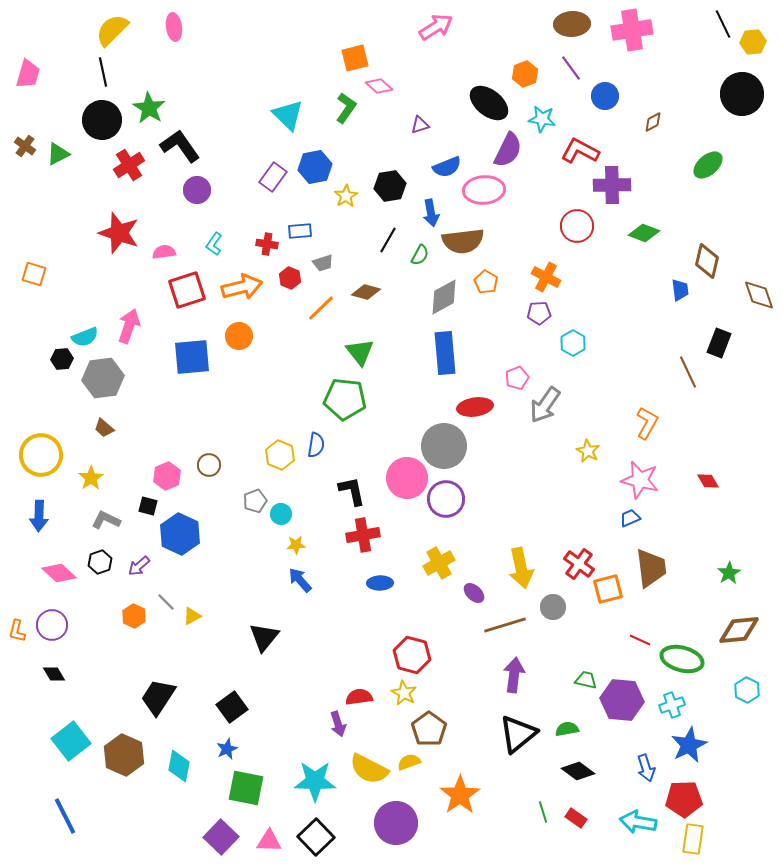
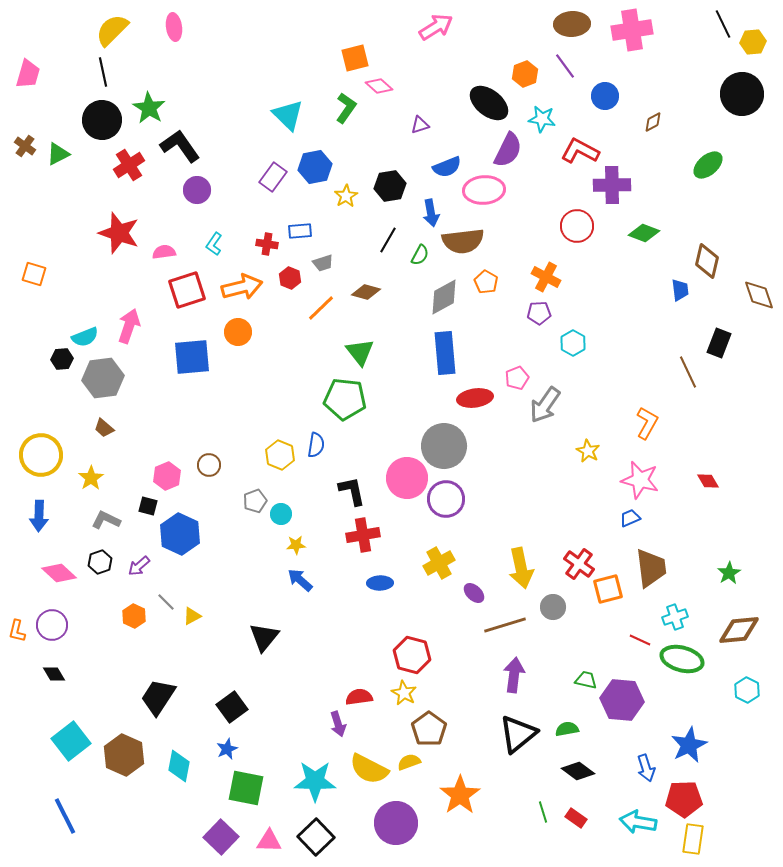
purple line at (571, 68): moved 6 px left, 2 px up
orange circle at (239, 336): moved 1 px left, 4 px up
red ellipse at (475, 407): moved 9 px up
blue arrow at (300, 580): rotated 8 degrees counterclockwise
cyan cross at (672, 705): moved 3 px right, 88 px up
